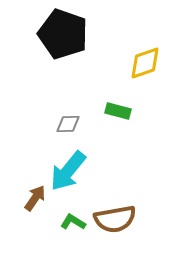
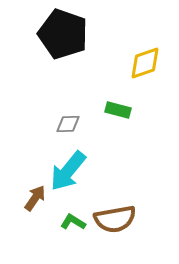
green rectangle: moved 1 px up
